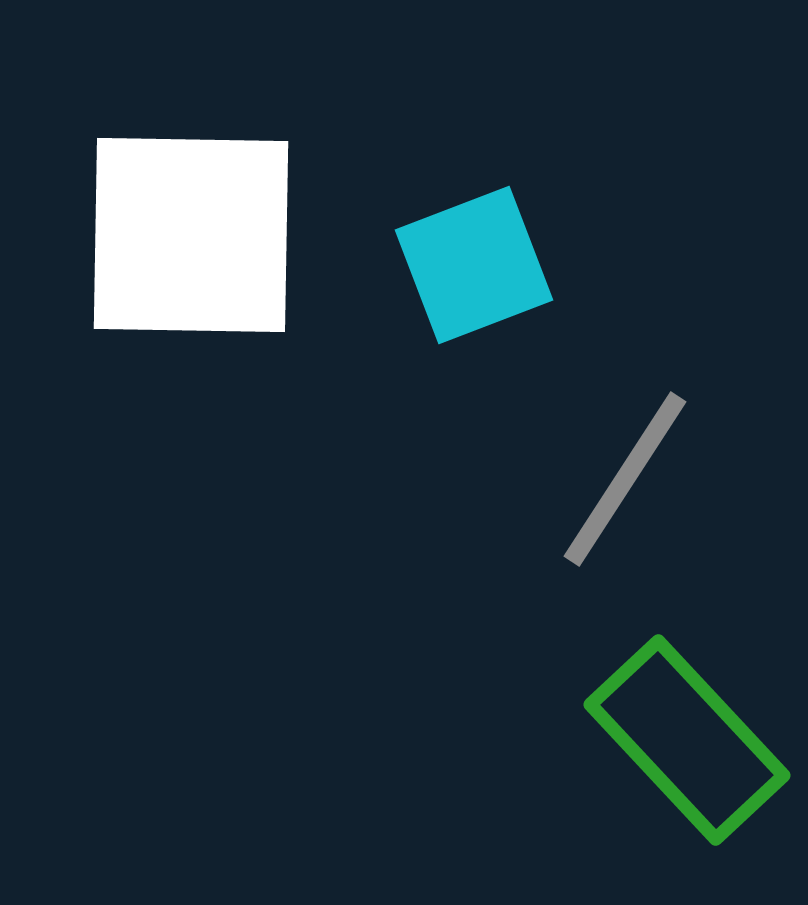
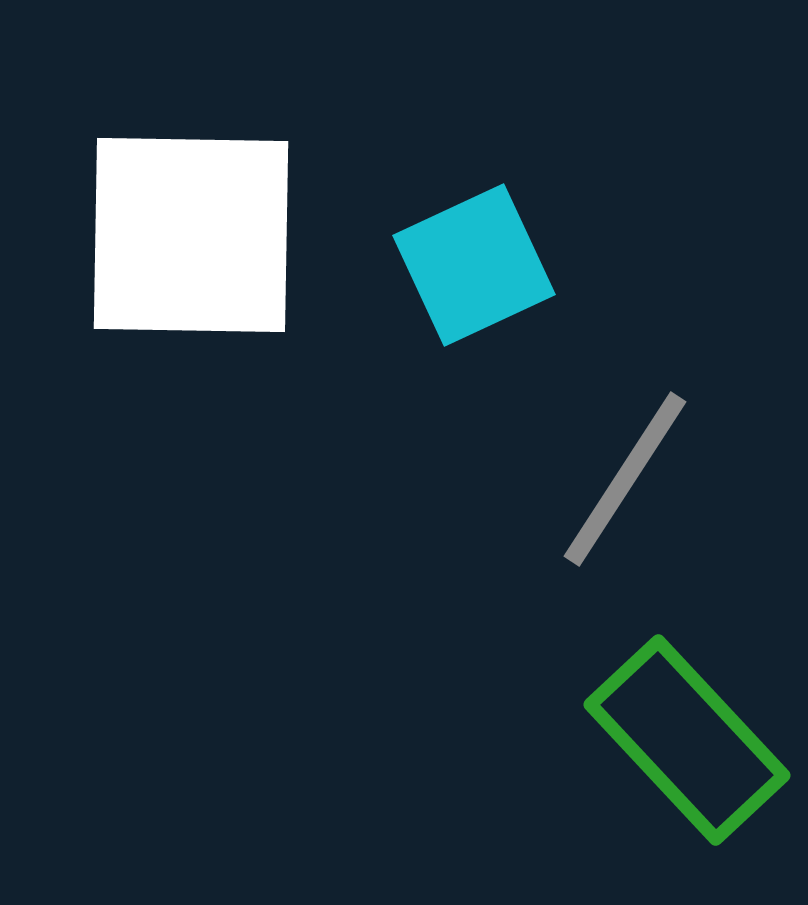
cyan square: rotated 4 degrees counterclockwise
